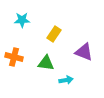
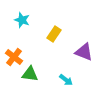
cyan star: rotated 21 degrees clockwise
orange cross: rotated 24 degrees clockwise
green triangle: moved 16 px left, 11 px down
cyan arrow: rotated 48 degrees clockwise
